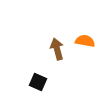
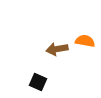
brown arrow: rotated 85 degrees counterclockwise
